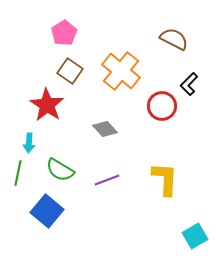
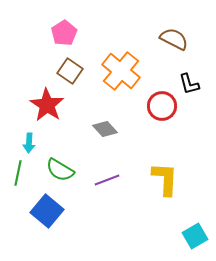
black L-shape: rotated 60 degrees counterclockwise
